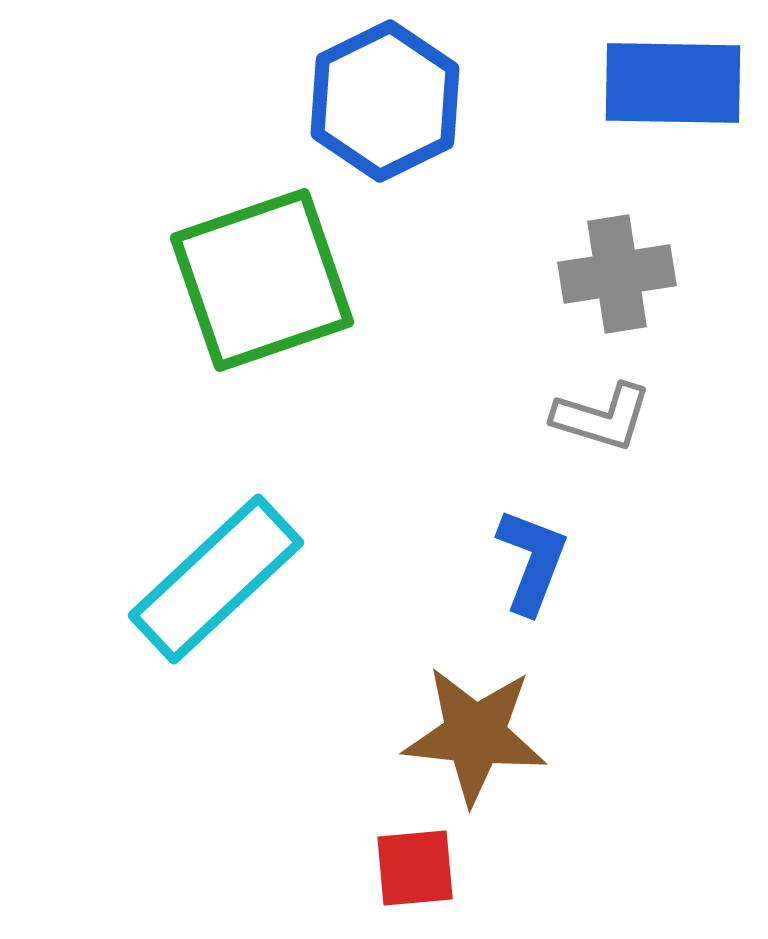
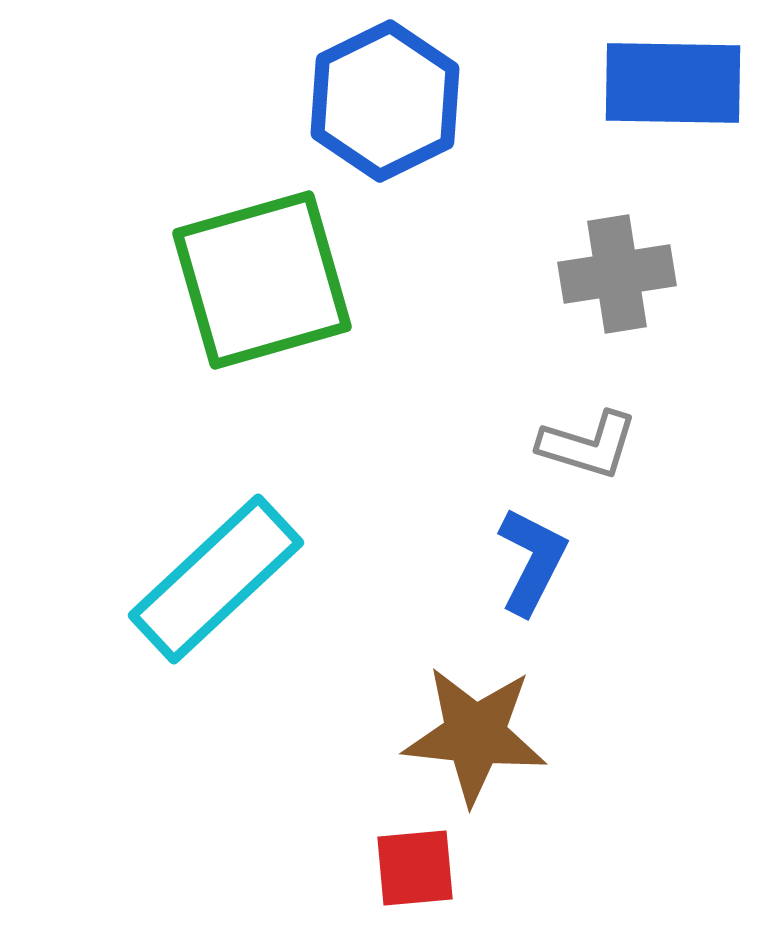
green square: rotated 3 degrees clockwise
gray L-shape: moved 14 px left, 28 px down
blue L-shape: rotated 6 degrees clockwise
